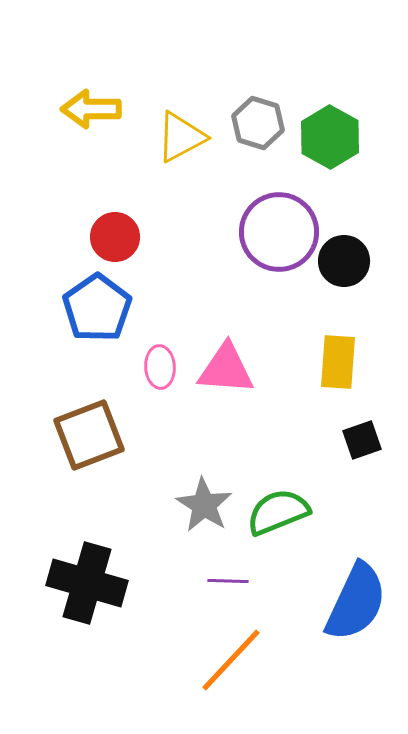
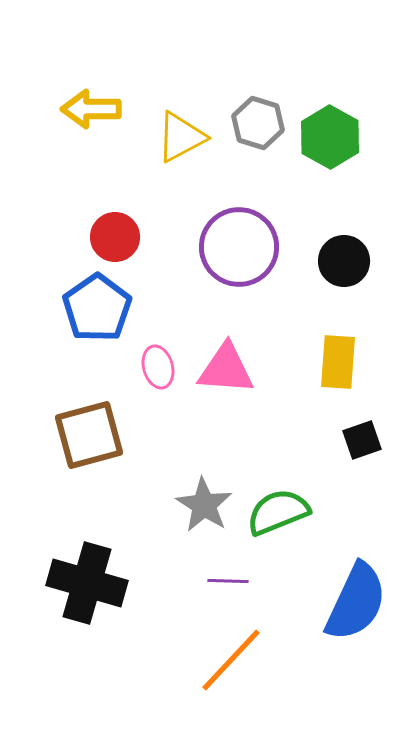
purple circle: moved 40 px left, 15 px down
pink ellipse: moved 2 px left; rotated 12 degrees counterclockwise
brown square: rotated 6 degrees clockwise
